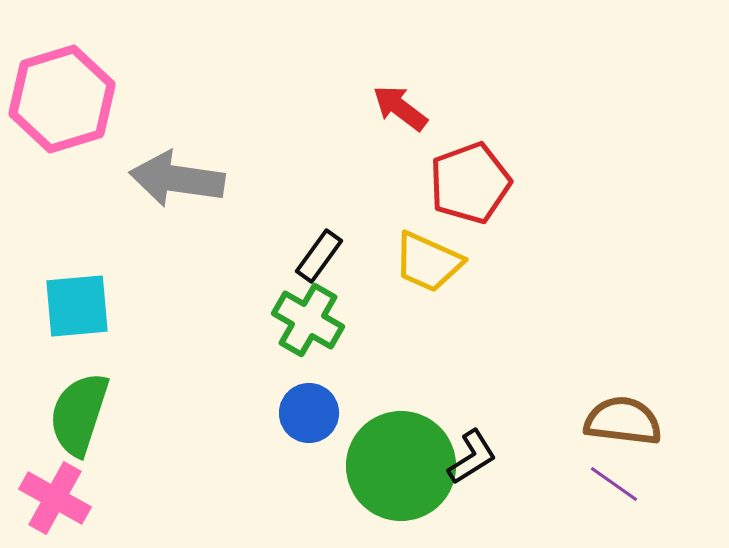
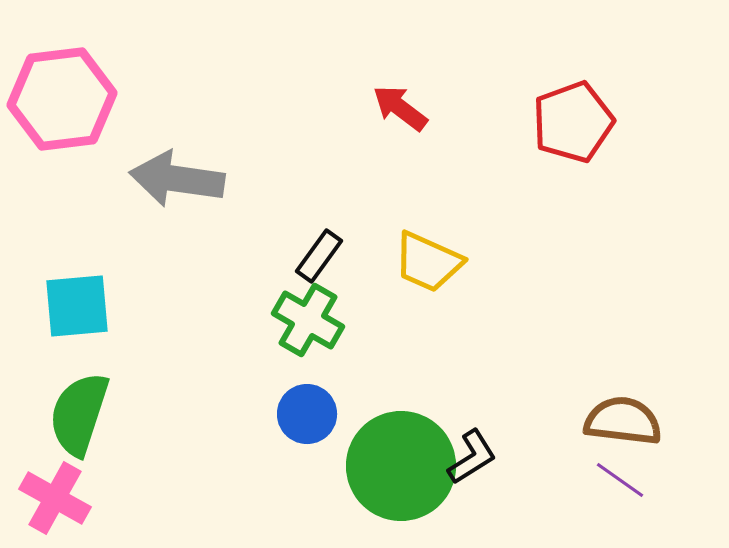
pink hexagon: rotated 10 degrees clockwise
red pentagon: moved 103 px right, 61 px up
blue circle: moved 2 px left, 1 px down
purple line: moved 6 px right, 4 px up
